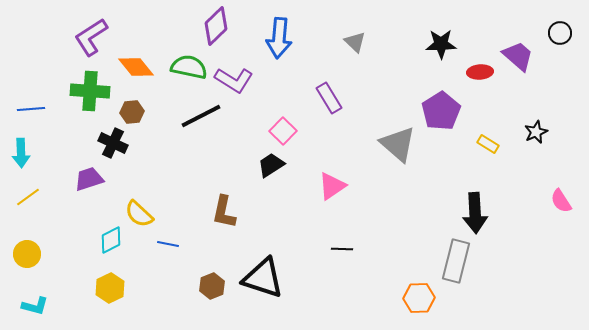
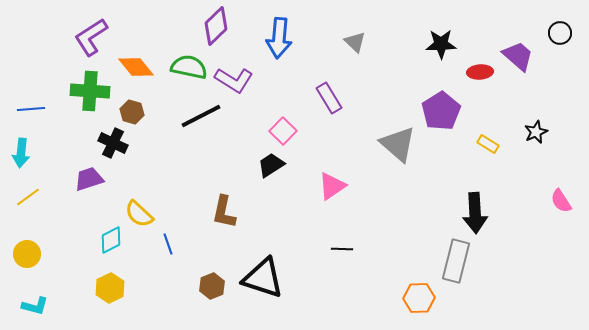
brown hexagon at (132, 112): rotated 20 degrees clockwise
cyan arrow at (21, 153): rotated 8 degrees clockwise
blue line at (168, 244): rotated 60 degrees clockwise
